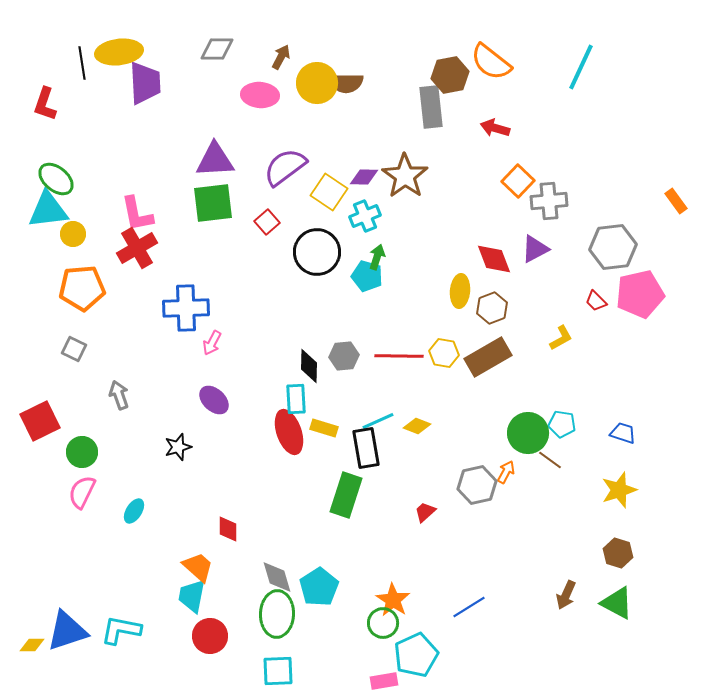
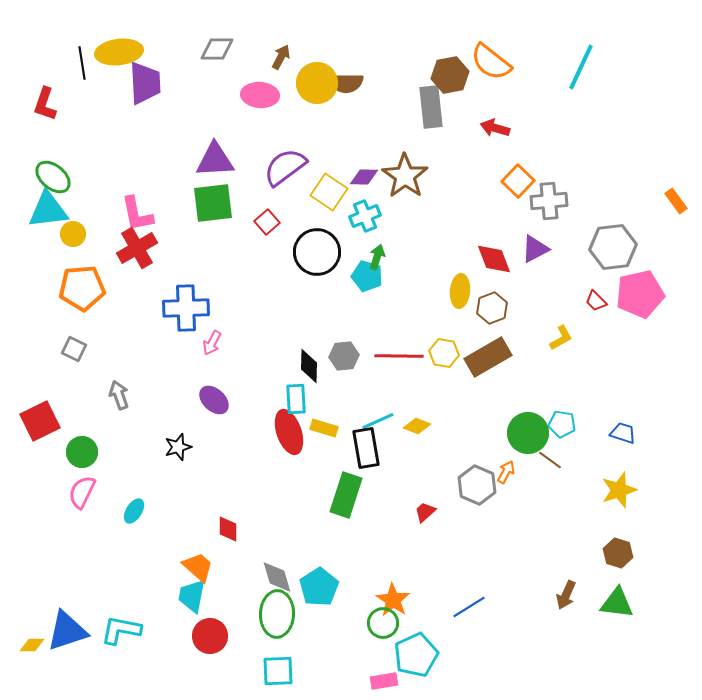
green ellipse at (56, 179): moved 3 px left, 2 px up
gray hexagon at (477, 485): rotated 24 degrees counterclockwise
green triangle at (617, 603): rotated 21 degrees counterclockwise
